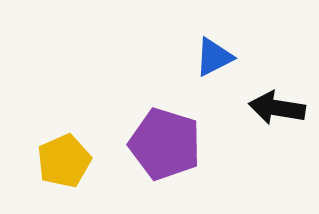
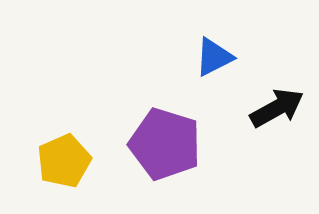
black arrow: rotated 142 degrees clockwise
